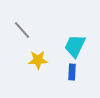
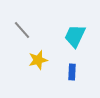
cyan trapezoid: moved 10 px up
yellow star: rotated 12 degrees counterclockwise
